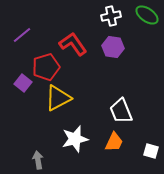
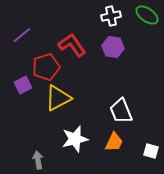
red L-shape: moved 1 px left, 1 px down
purple square: moved 2 px down; rotated 24 degrees clockwise
